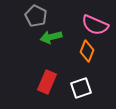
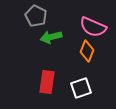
pink semicircle: moved 2 px left, 2 px down
red rectangle: rotated 15 degrees counterclockwise
